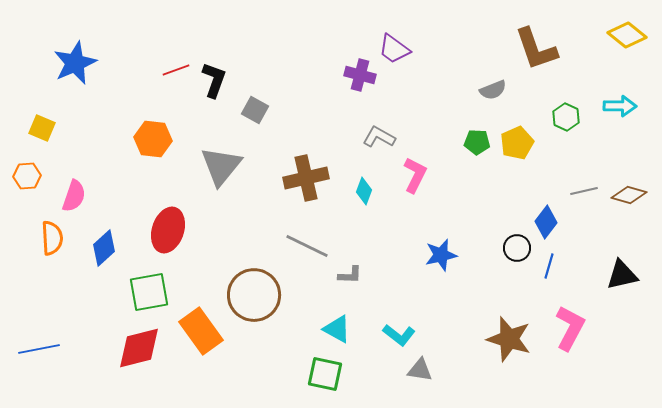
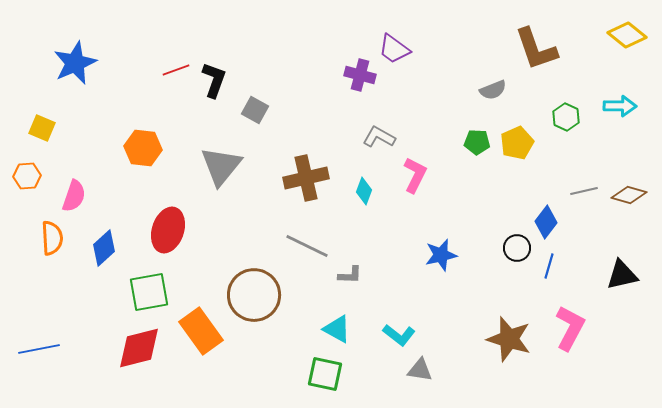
orange hexagon at (153, 139): moved 10 px left, 9 px down
